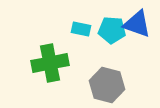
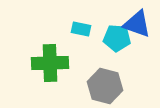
cyan pentagon: moved 5 px right, 8 px down
green cross: rotated 9 degrees clockwise
gray hexagon: moved 2 px left, 1 px down
